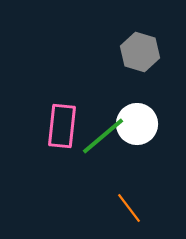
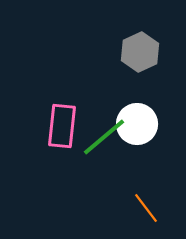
gray hexagon: rotated 18 degrees clockwise
green line: moved 1 px right, 1 px down
orange line: moved 17 px right
